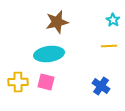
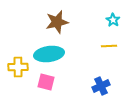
yellow cross: moved 15 px up
blue cross: rotated 30 degrees clockwise
